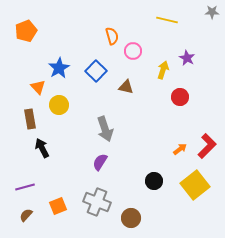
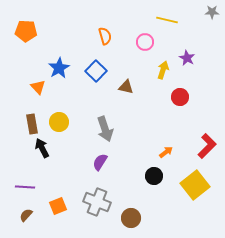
orange pentagon: rotated 25 degrees clockwise
orange semicircle: moved 7 px left
pink circle: moved 12 px right, 9 px up
yellow circle: moved 17 px down
brown rectangle: moved 2 px right, 5 px down
orange arrow: moved 14 px left, 3 px down
black circle: moved 5 px up
purple line: rotated 18 degrees clockwise
